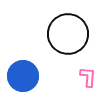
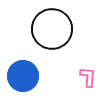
black circle: moved 16 px left, 5 px up
